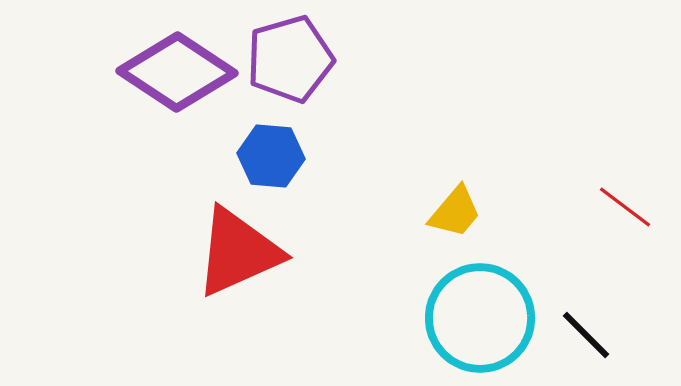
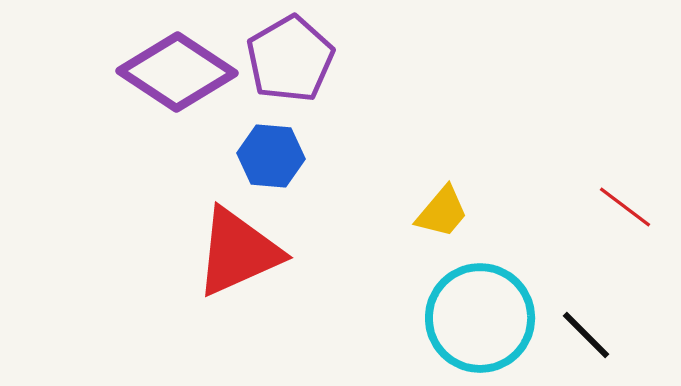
purple pentagon: rotated 14 degrees counterclockwise
yellow trapezoid: moved 13 px left
